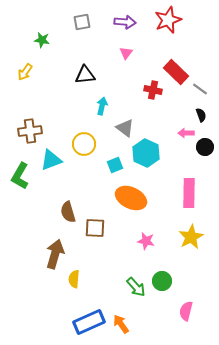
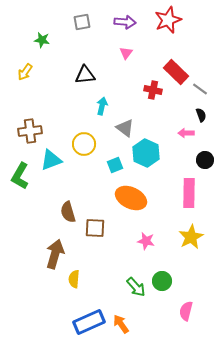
black circle: moved 13 px down
